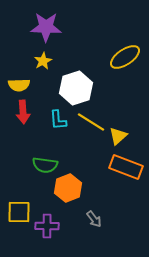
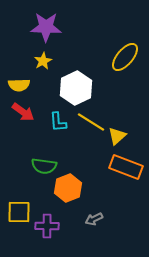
yellow ellipse: rotated 16 degrees counterclockwise
white hexagon: rotated 8 degrees counterclockwise
red arrow: rotated 50 degrees counterclockwise
cyan L-shape: moved 2 px down
yellow triangle: moved 1 px left
green semicircle: moved 1 px left, 1 px down
gray arrow: rotated 102 degrees clockwise
